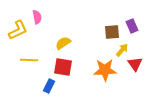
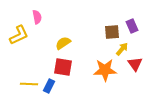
yellow L-shape: moved 1 px right, 5 px down
yellow arrow: moved 1 px up
yellow line: moved 24 px down
